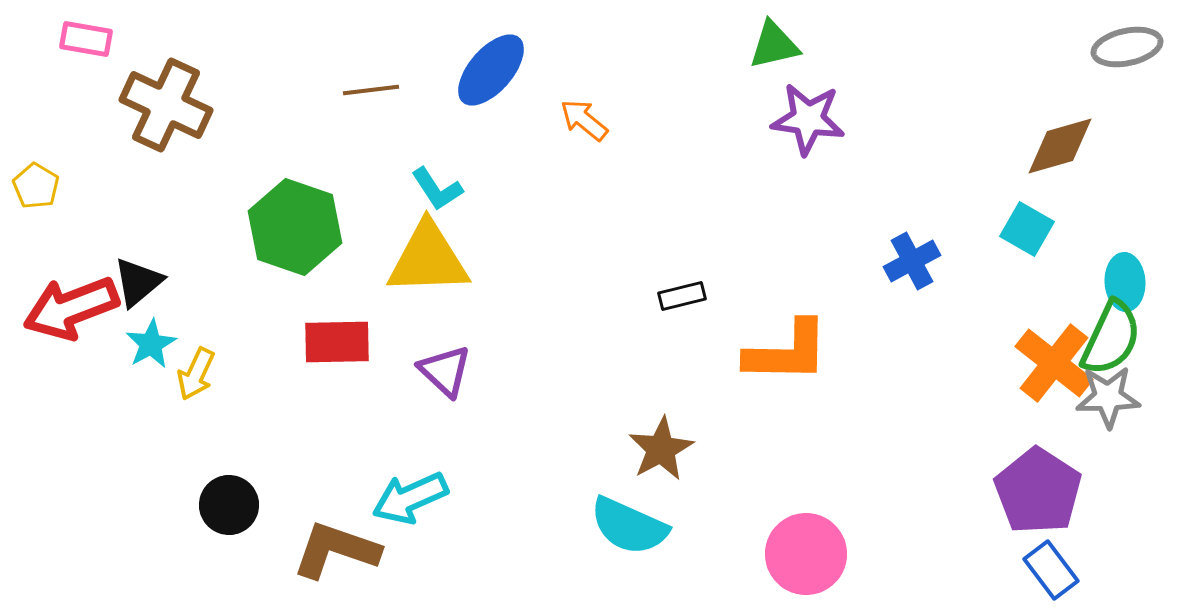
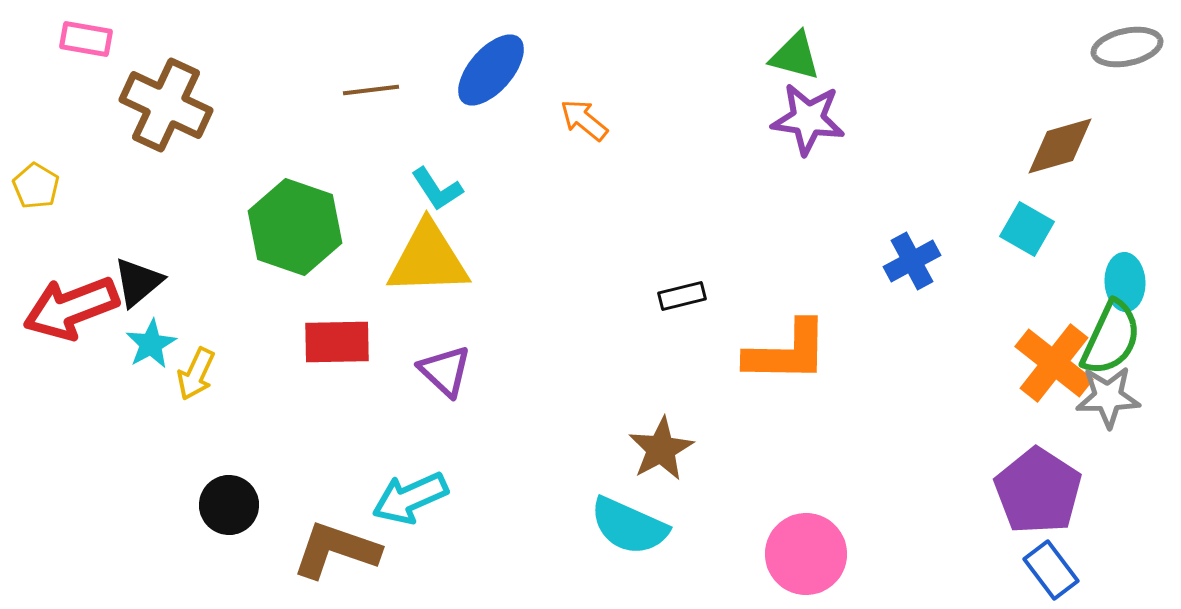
green triangle: moved 21 px right, 11 px down; rotated 28 degrees clockwise
